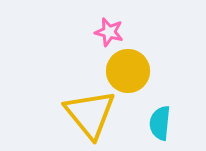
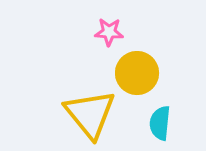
pink star: rotated 12 degrees counterclockwise
yellow circle: moved 9 px right, 2 px down
